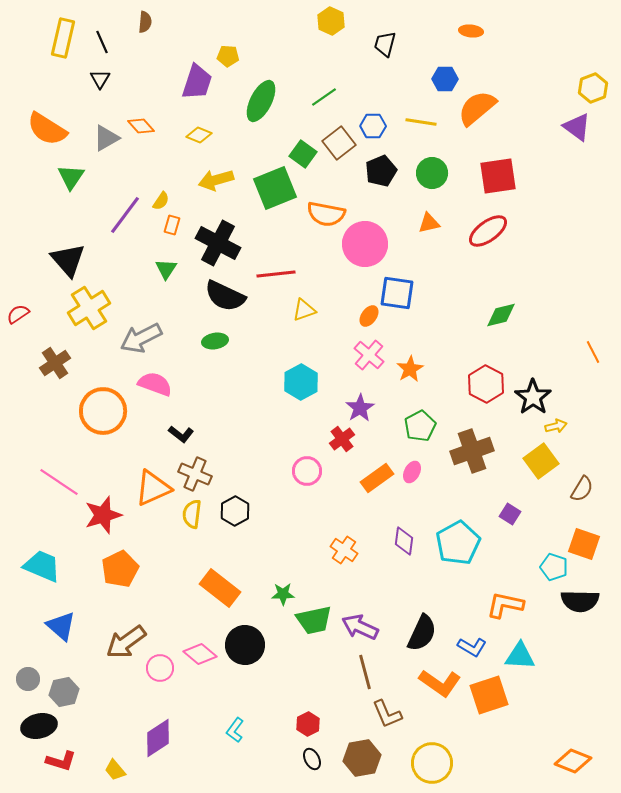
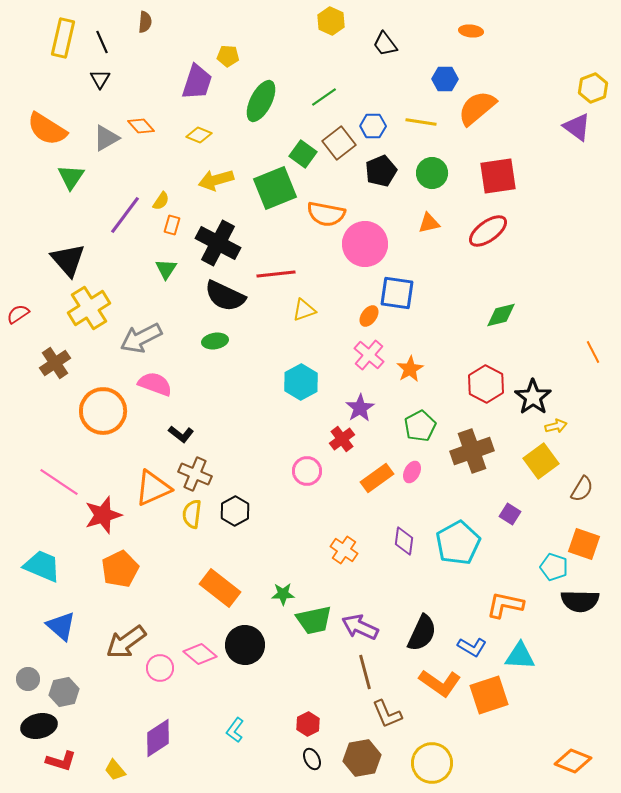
black trapezoid at (385, 44): rotated 52 degrees counterclockwise
